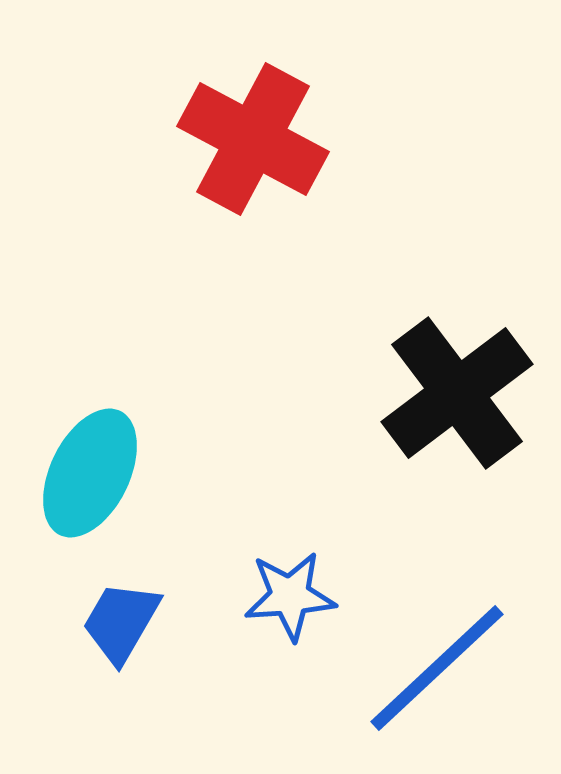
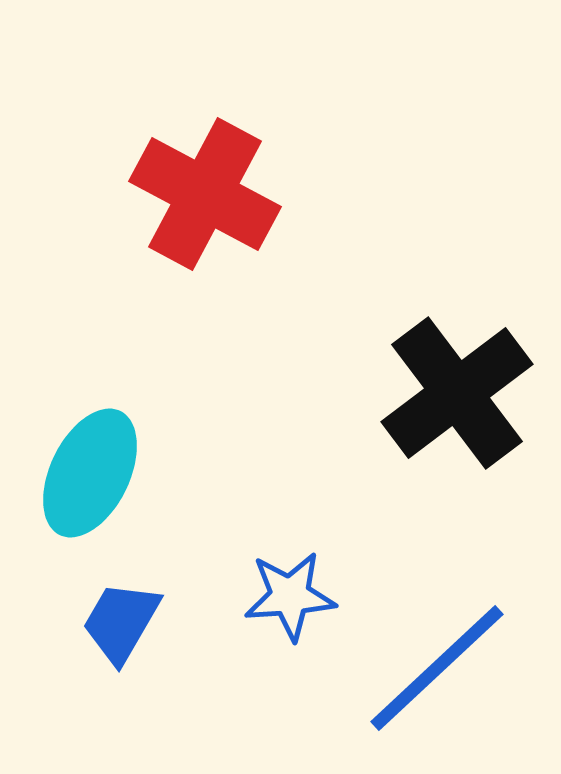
red cross: moved 48 px left, 55 px down
